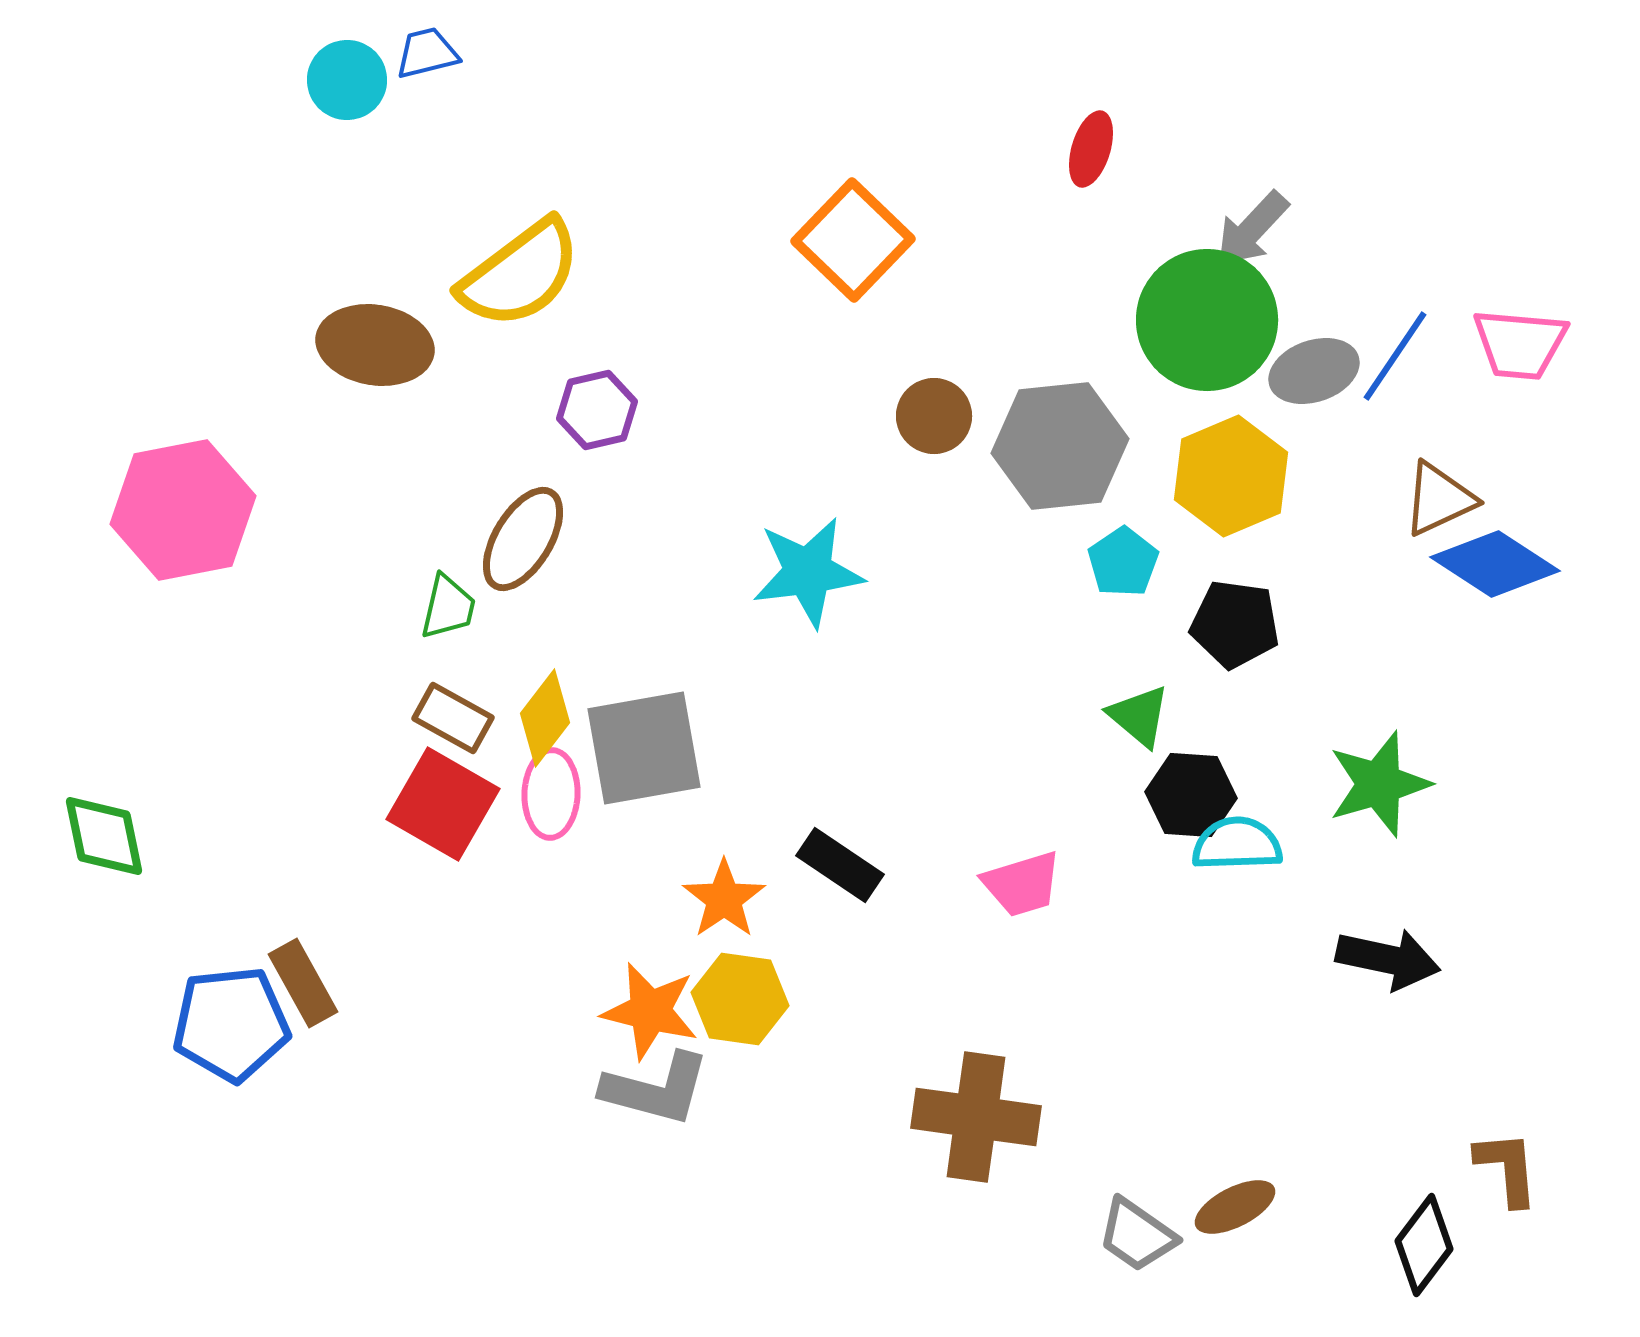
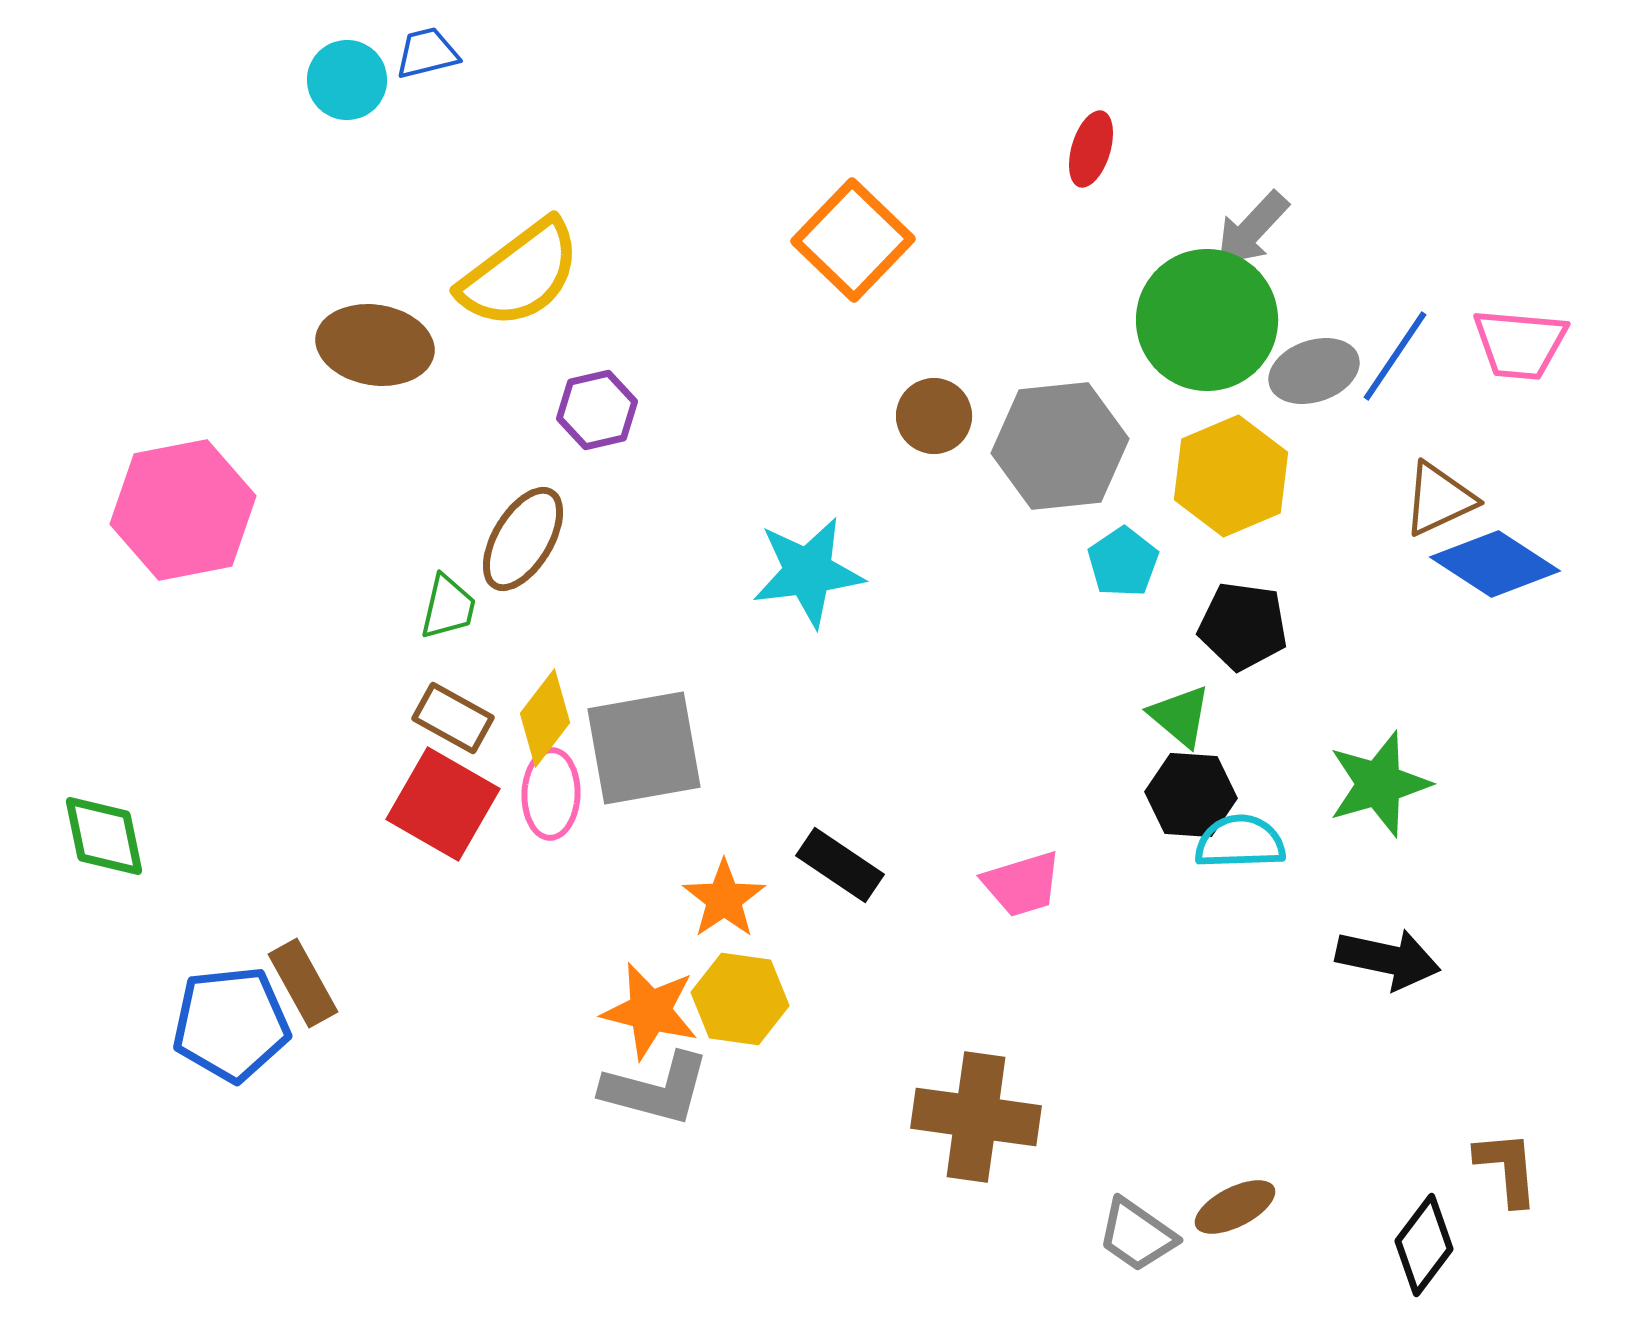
black pentagon at (1235, 624): moved 8 px right, 2 px down
green triangle at (1139, 716): moved 41 px right
cyan semicircle at (1237, 844): moved 3 px right, 2 px up
